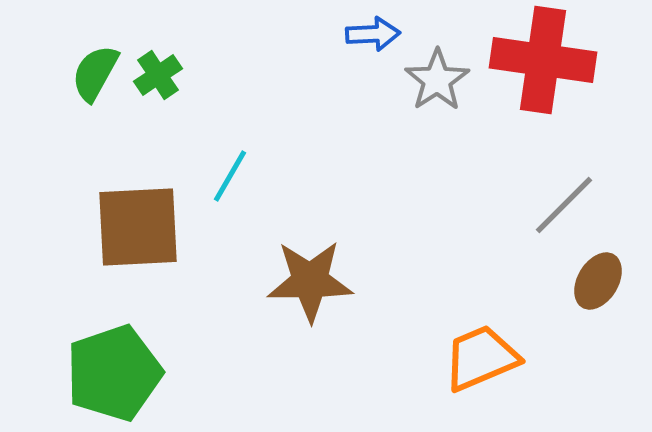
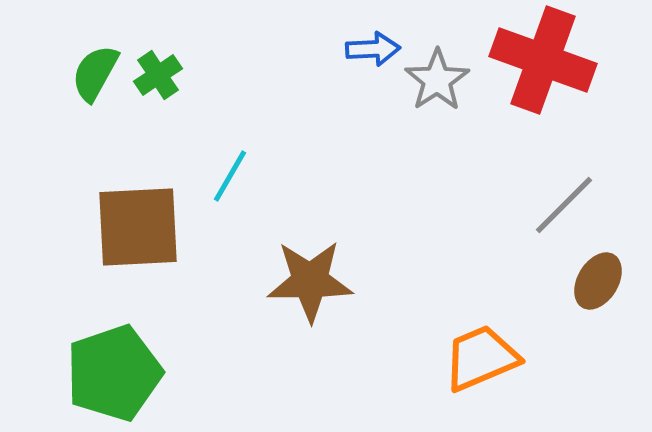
blue arrow: moved 15 px down
red cross: rotated 12 degrees clockwise
